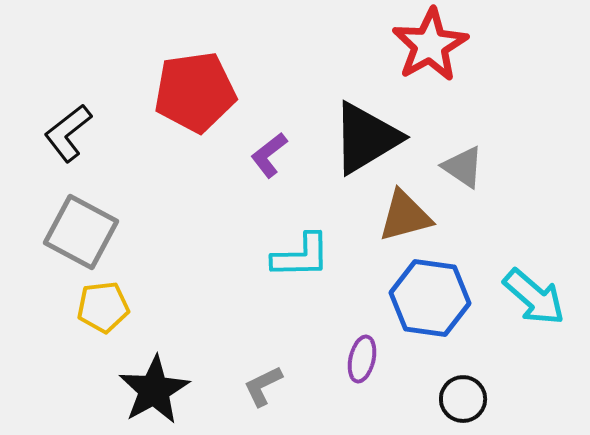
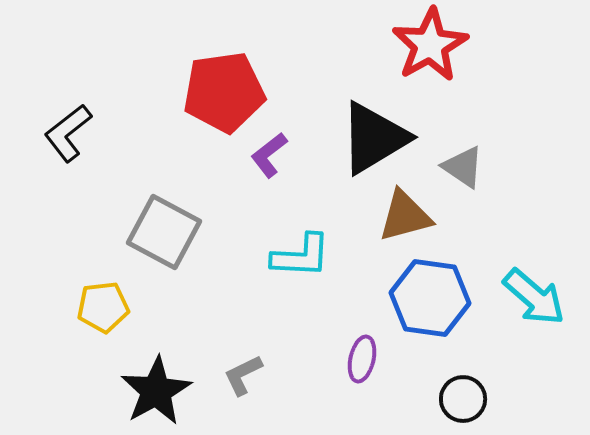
red pentagon: moved 29 px right
black triangle: moved 8 px right
gray square: moved 83 px right
cyan L-shape: rotated 4 degrees clockwise
gray L-shape: moved 20 px left, 11 px up
black star: moved 2 px right, 1 px down
